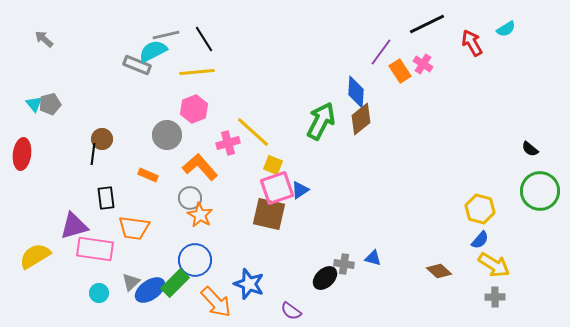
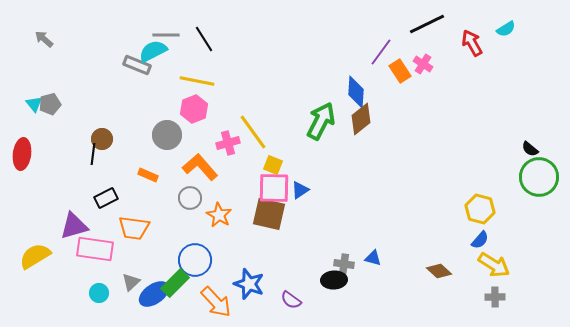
gray line at (166, 35): rotated 12 degrees clockwise
yellow line at (197, 72): moved 9 px down; rotated 16 degrees clockwise
yellow line at (253, 132): rotated 12 degrees clockwise
pink square at (277, 188): moved 3 px left; rotated 20 degrees clockwise
green circle at (540, 191): moved 1 px left, 14 px up
black rectangle at (106, 198): rotated 70 degrees clockwise
orange star at (200, 215): moved 19 px right
black ellipse at (325, 278): moved 9 px right, 2 px down; rotated 40 degrees clockwise
blue ellipse at (150, 290): moved 4 px right, 4 px down
purple semicircle at (291, 311): moved 11 px up
